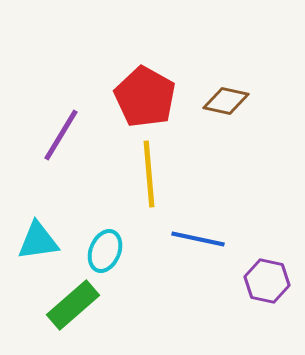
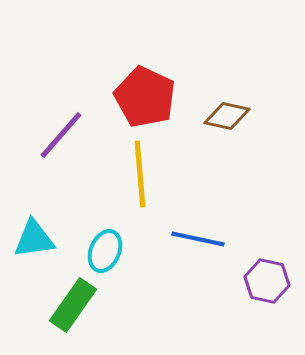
red pentagon: rotated 4 degrees counterclockwise
brown diamond: moved 1 px right, 15 px down
purple line: rotated 10 degrees clockwise
yellow line: moved 9 px left
cyan triangle: moved 4 px left, 2 px up
green rectangle: rotated 14 degrees counterclockwise
